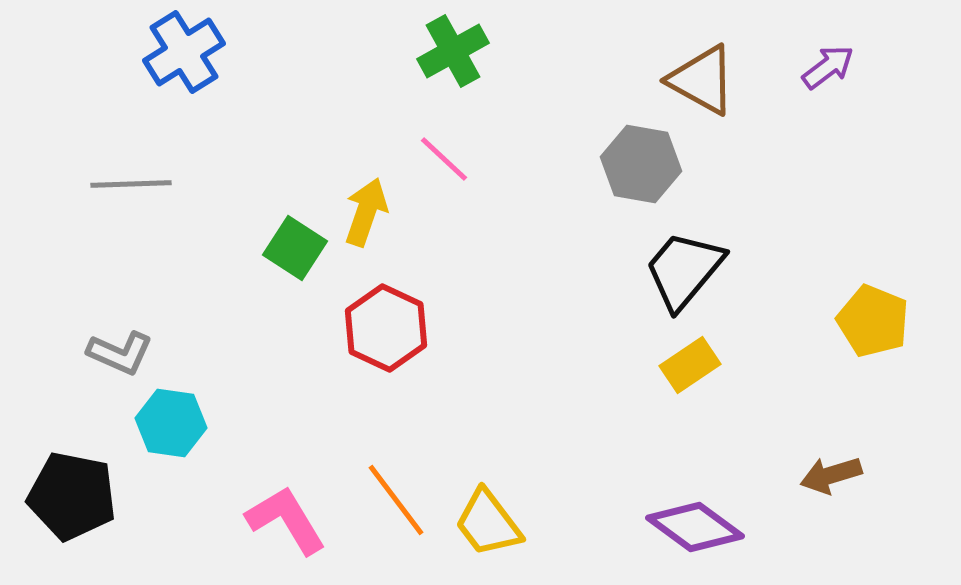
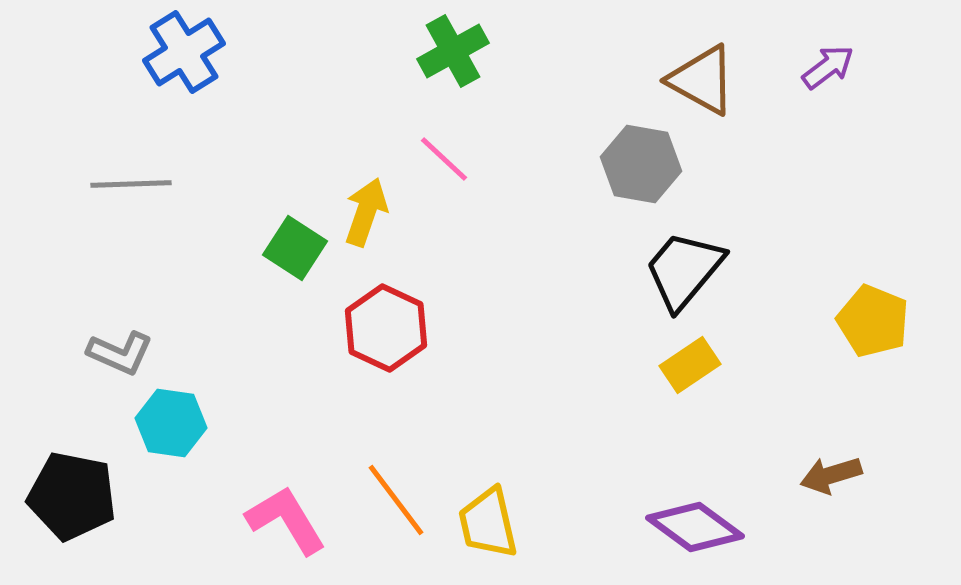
yellow trapezoid: rotated 24 degrees clockwise
